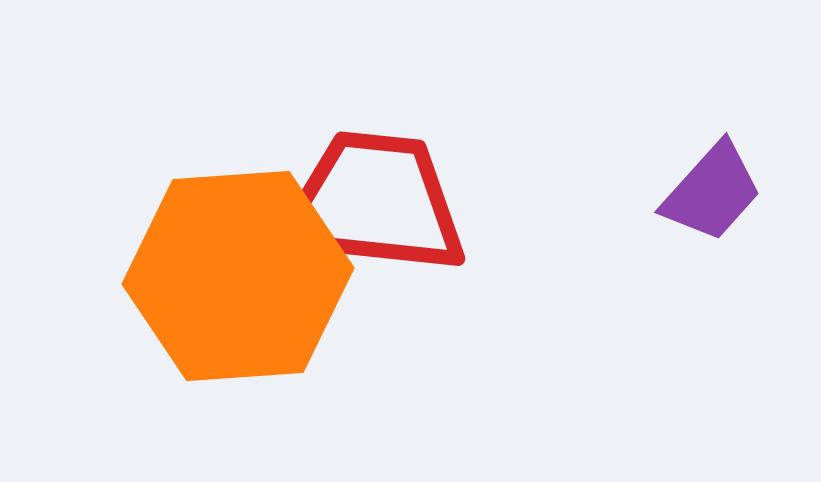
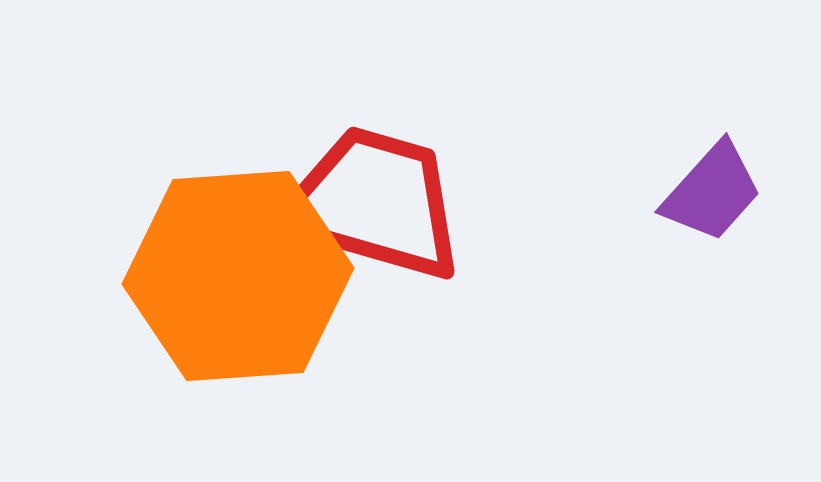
red trapezoid: rotated 10 degrees clockwise
